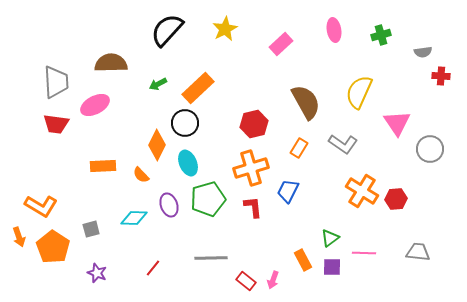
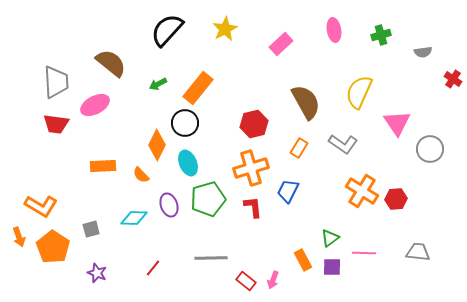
brown semicircle at (111, 63): rotated 40 degrees clockwise
red cross at (441, 76): moved 12 px right, 3 px down; rotated 30 degrees clockwise
orange rectangle at (198, 88): rotated 8 degrees counterclockwise
